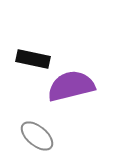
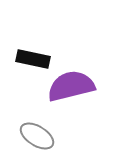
gray ellipse: rotated 8 degrees counterclockwise
